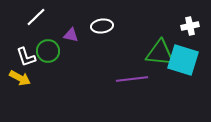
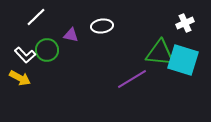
white cross: moved 5 px left, 3 px up; rotated 12 degrees counterclockwise
green circle: moved 1 px left, 1 px up
white L-shape: moved 1 px left, 2 px up; rotated 25 degrees counterclockwise
purple line: rotated 24 degrees counterclockwise
